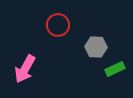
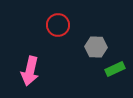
pink arrow: moved 5 px right, 2 px down; rotated 16 degrees counterclockwise
